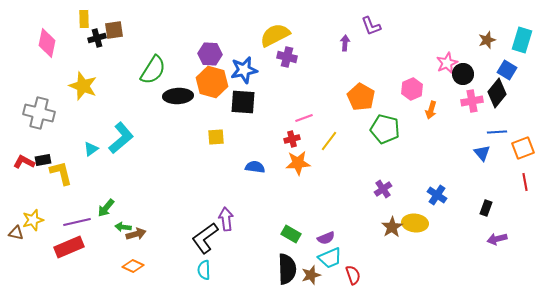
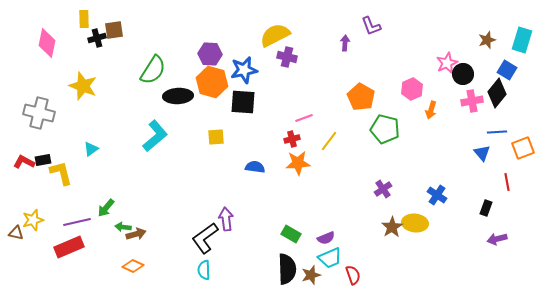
cyan L-shape at (121, 138): moved 34 px right, 2 px up
red line at (525, 182): moved 18 px left
